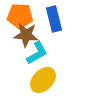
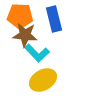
brown star: moved 1 px left
cyan L-shape: rotated 75 degrees clockwise
yellow ellipse: rotated 16 degrees clockwise
